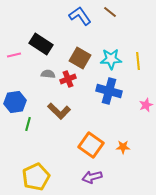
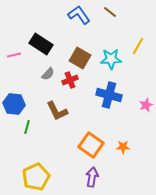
blue L-shape: moved 1 px left, 1 px up
yellow line: moved 15 px up; rotated 36 degrees clockwise
gray semicircle: rotated 128 degrees clockwise
red cross: moved 2 px right, 1 px down
blue cross: moved 4 px down
blue hexagon: moved 1 px left, 2 px down; rotated 15 degrees clockwise
brown L-shape: moved 2 px left; rotated 20 degrees clockwise
green line: moved 1 px left, 3 px down
purple arrow: rotated 114 degrees clockwise
